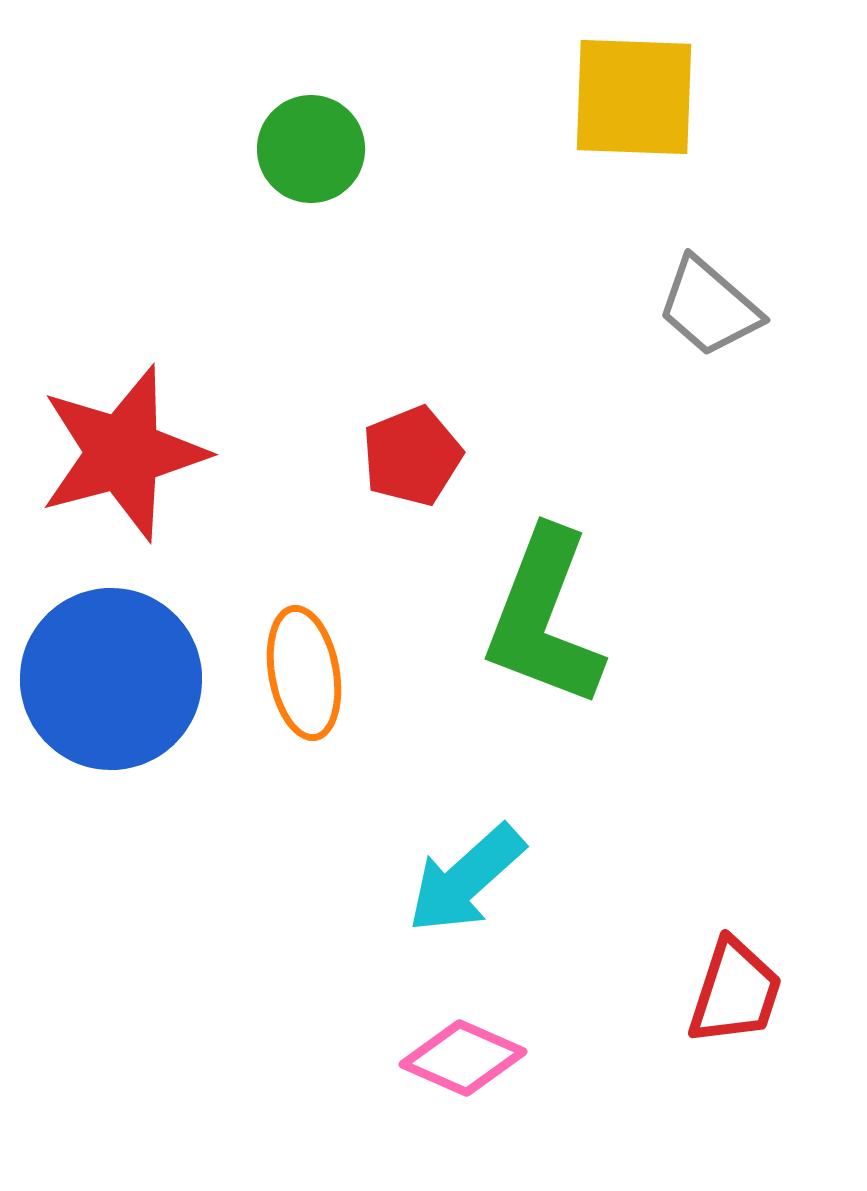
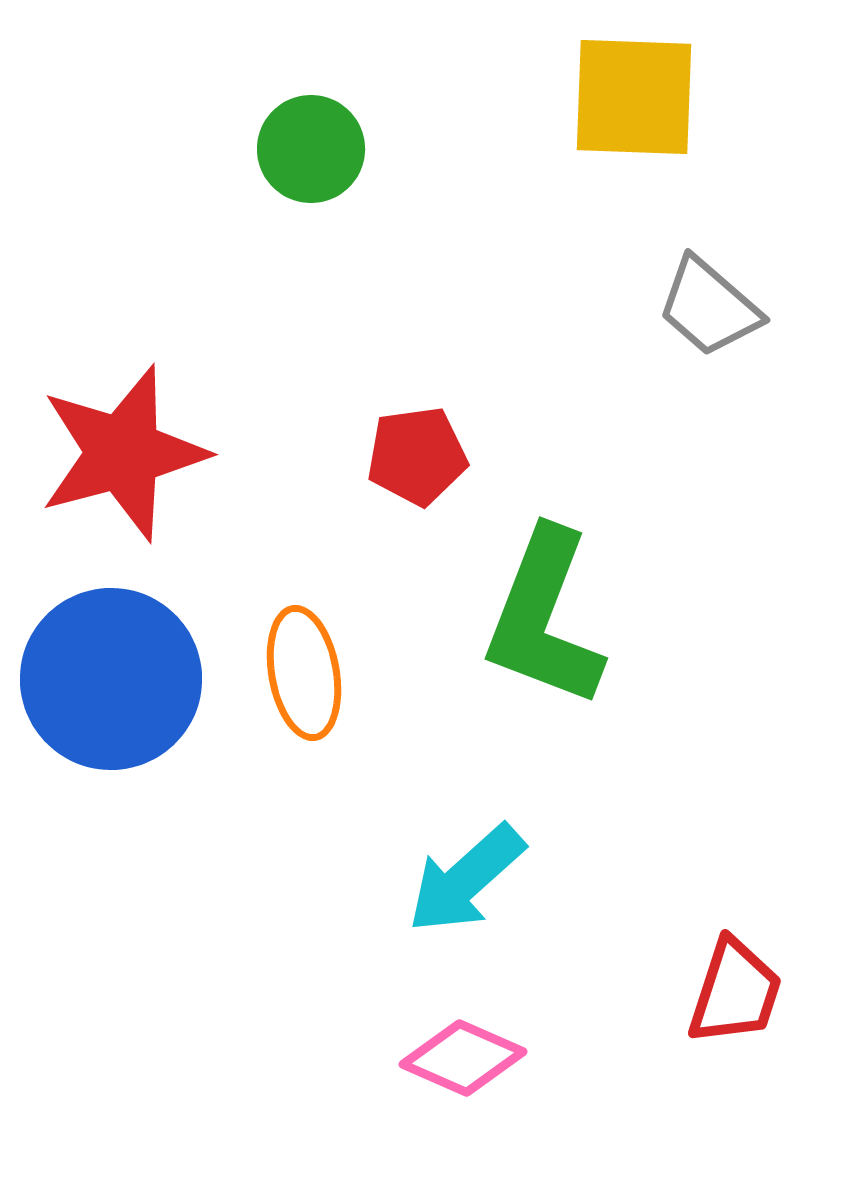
red pentagon: moved 5 px right; rotated 14 degrees clockwise
